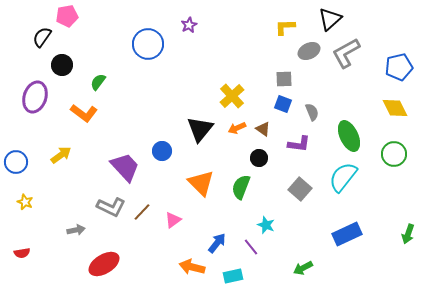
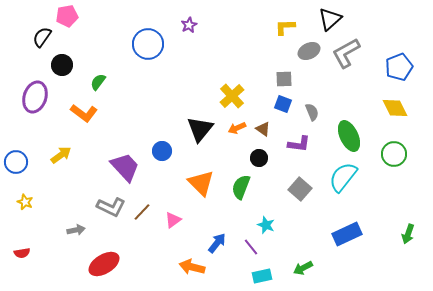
blue pentagon at (399, 67): rotated 8 degrees counterclockwise
cyan rectangle at (233, 276): moved 29 px right
